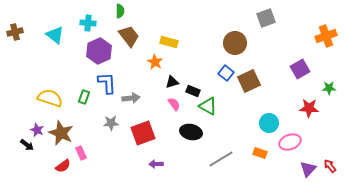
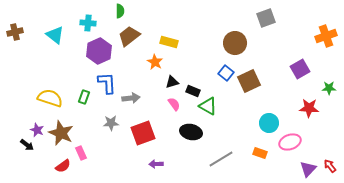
brown trapezoid: rotated 90 degrees counterclockwise
